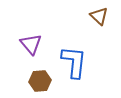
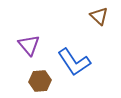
purple triangle: moved 2 px left, 1 px down
blue L-shape: rotated 140 degrees clockwise
